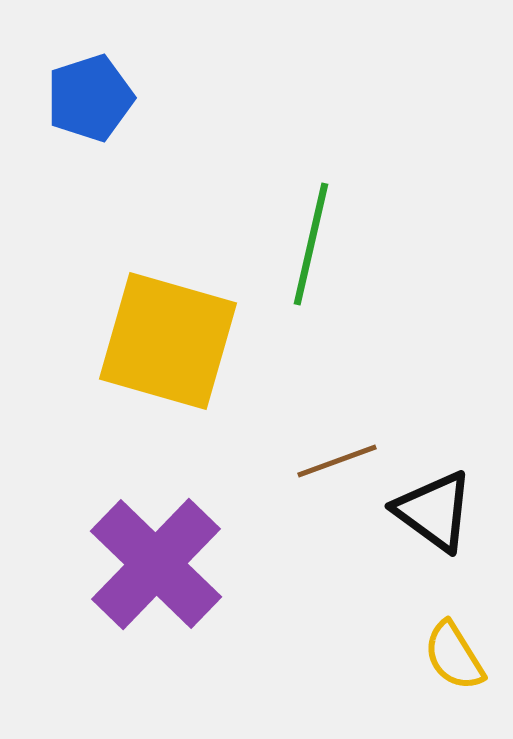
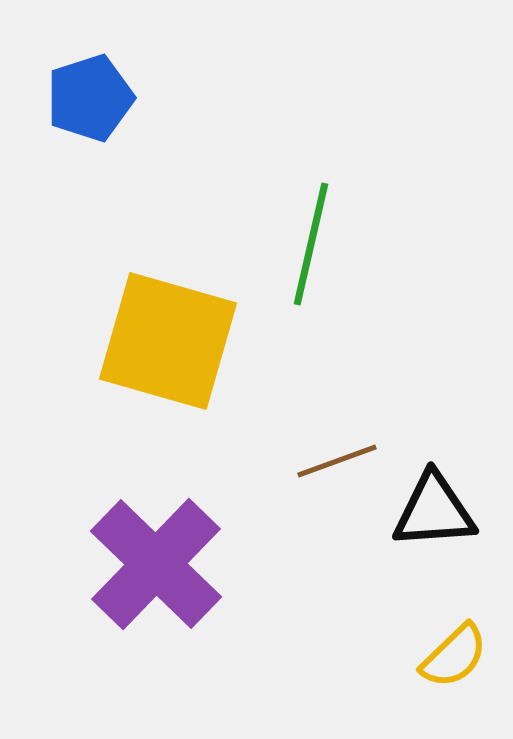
black triangle: rotated 40 degrees counterclockwise
yellow semicircle: rotated 102 degrees counterclockwise
